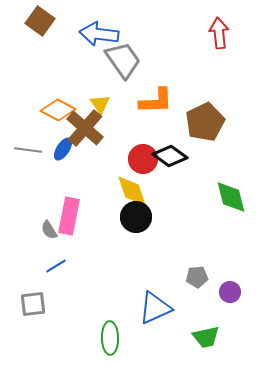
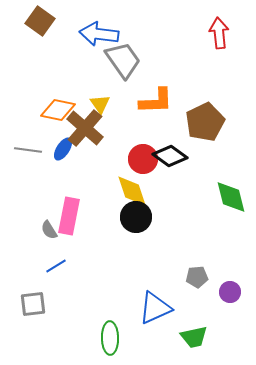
orange diamond: rotated 16 degrees counterclockwise
green trapezoid: moved 12 px left
